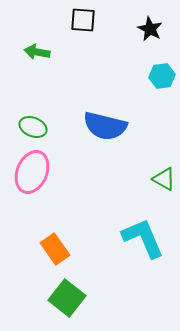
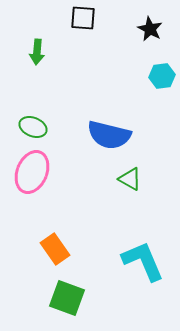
black square: moved 2 px up
green arrow: rotated 95 degrees counterclockwise
blue semicircle: moved 4 px right, 9 px down
green triangle: moved 34 px left
cyan L-shape: moved 23 px down
green square: rotated 18 degrees counterclockwise
